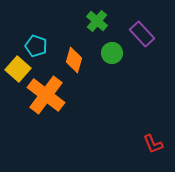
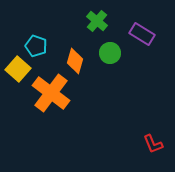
purple rectangle: rotated 15 degrees counterclockwise
green circle: moved 2 px left
orange diamond: moved 1 px right, 1 px down
orange cross: moved 5 px right, 2 px up
